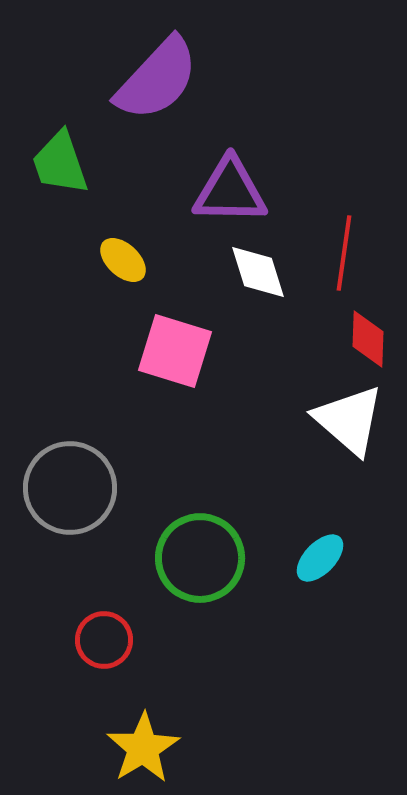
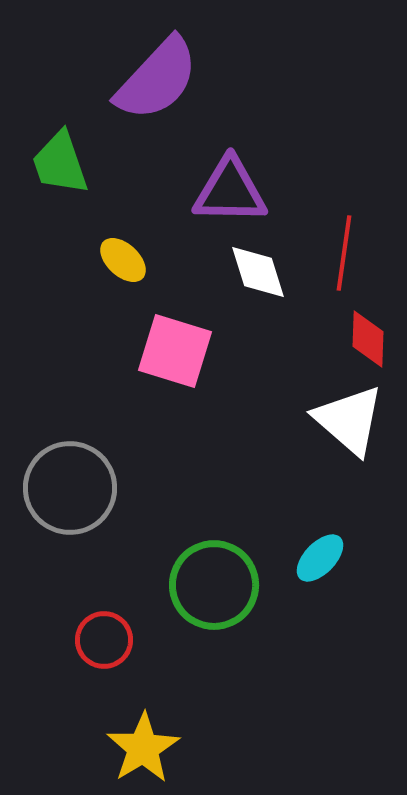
green circle: moved 14 px right, 27 px down
